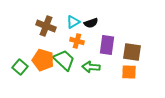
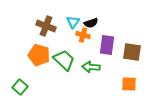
cyan triangle: rotated 24 degrees counterclockwise
orange cross: moved 6 px right, 6 px up
orange pentagon: moved 4 px left, 5 px up
green square: moved 20 px down
orange square: moved 12 px down
